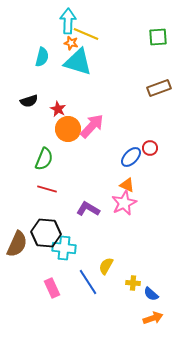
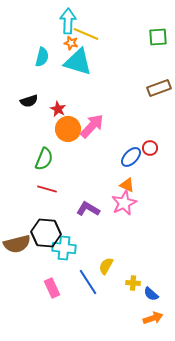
brown semicircle: rotated 52 degrees clockwise
